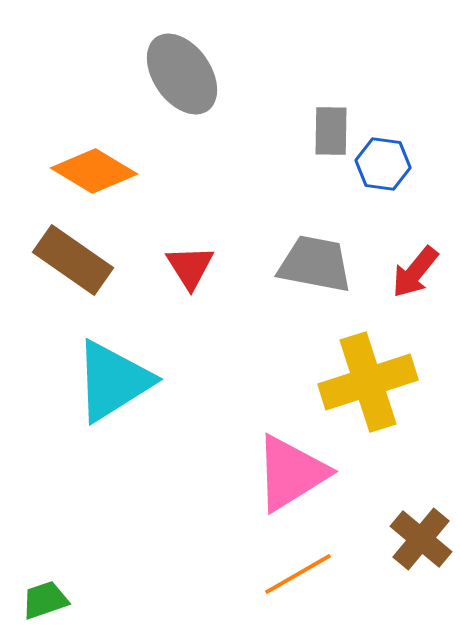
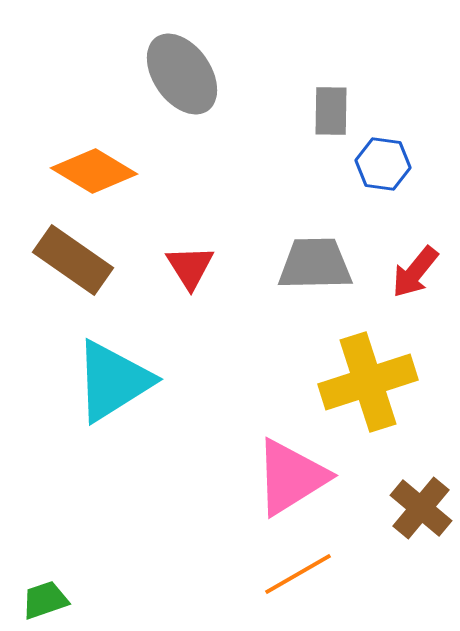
gray rectangle: moved 20 px up
gray trapezoid: rotated 12 degrees counterclockwise
pink triangle: moved 4 px down
brown cross: moved 31 px up
